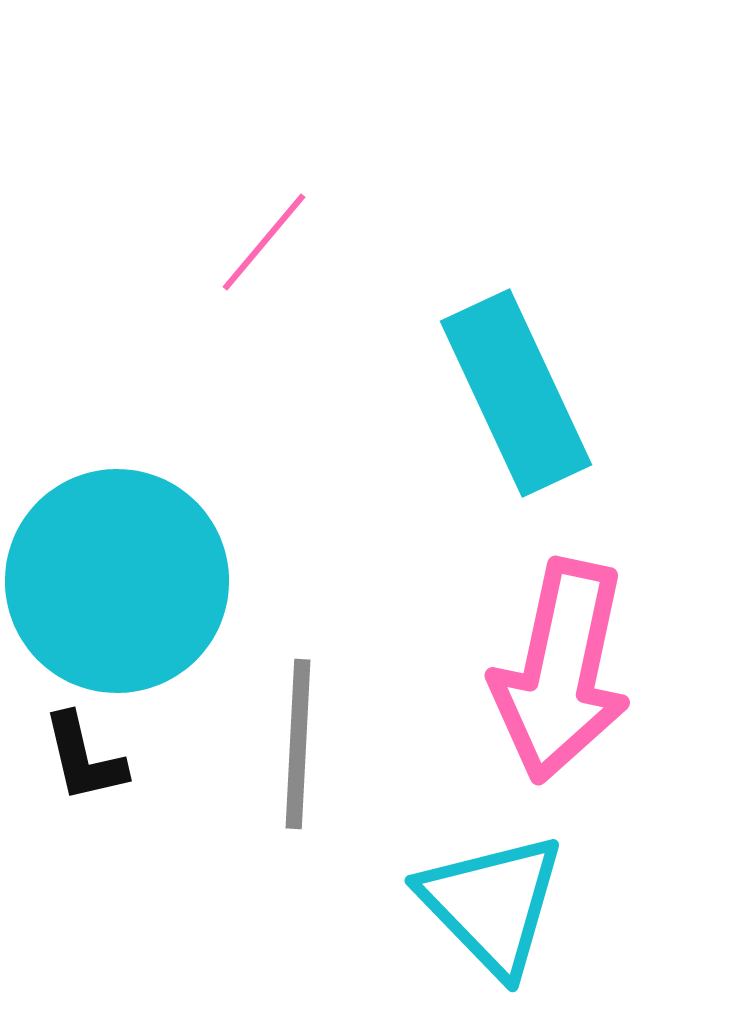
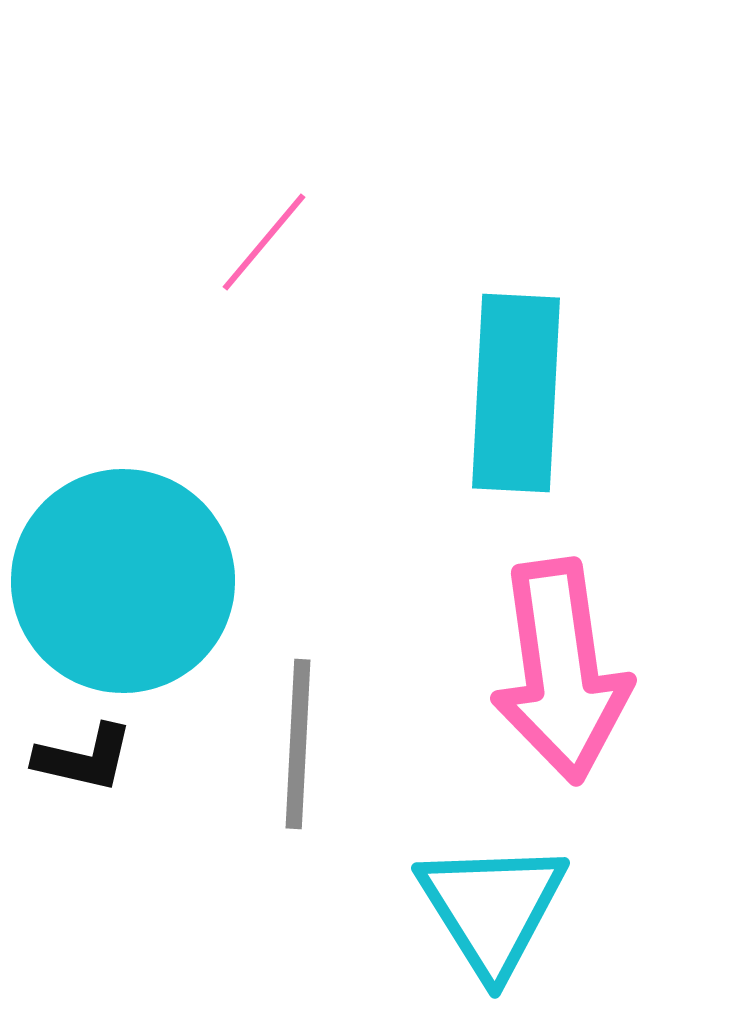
cyan rectangle: rotated 28 degrees clockwise
cyan circle: moved 6 px right
pink arrow: rotated 20 degrees counterclockwise
black L-shape: rotated 64 degrees counterclockwise
cyan triangle: moved 4 px down; rotated 12 degrees clockwise
